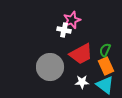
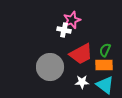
orange rectangle: moved 2 px left, 1 px up; rotated 66 degrees counterclockwise
